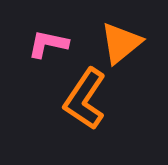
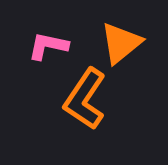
pink L-shape: moved 2 px down
